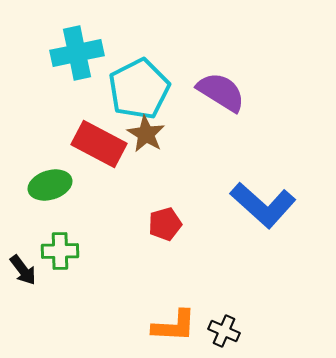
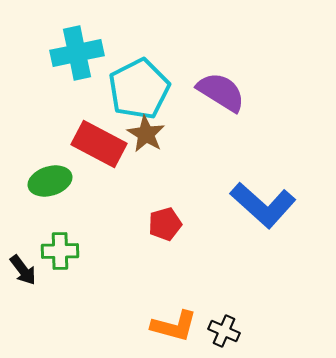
green ellipse: moved 4 px up
orange L-shape: rotated 12 degrees clockwise
